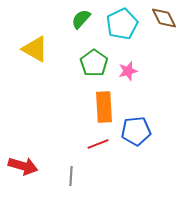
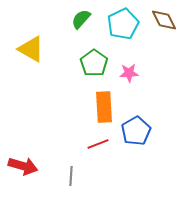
brown diamond: moved 2 px down
cyan pentagon: moved 1 px right
yellow triangle: moved 4 px left
pink star: moved 1 px right, 2 px down; rotated 12 degrees clockwise
blue pentagon: rotated 24 degrees counterclockwise
